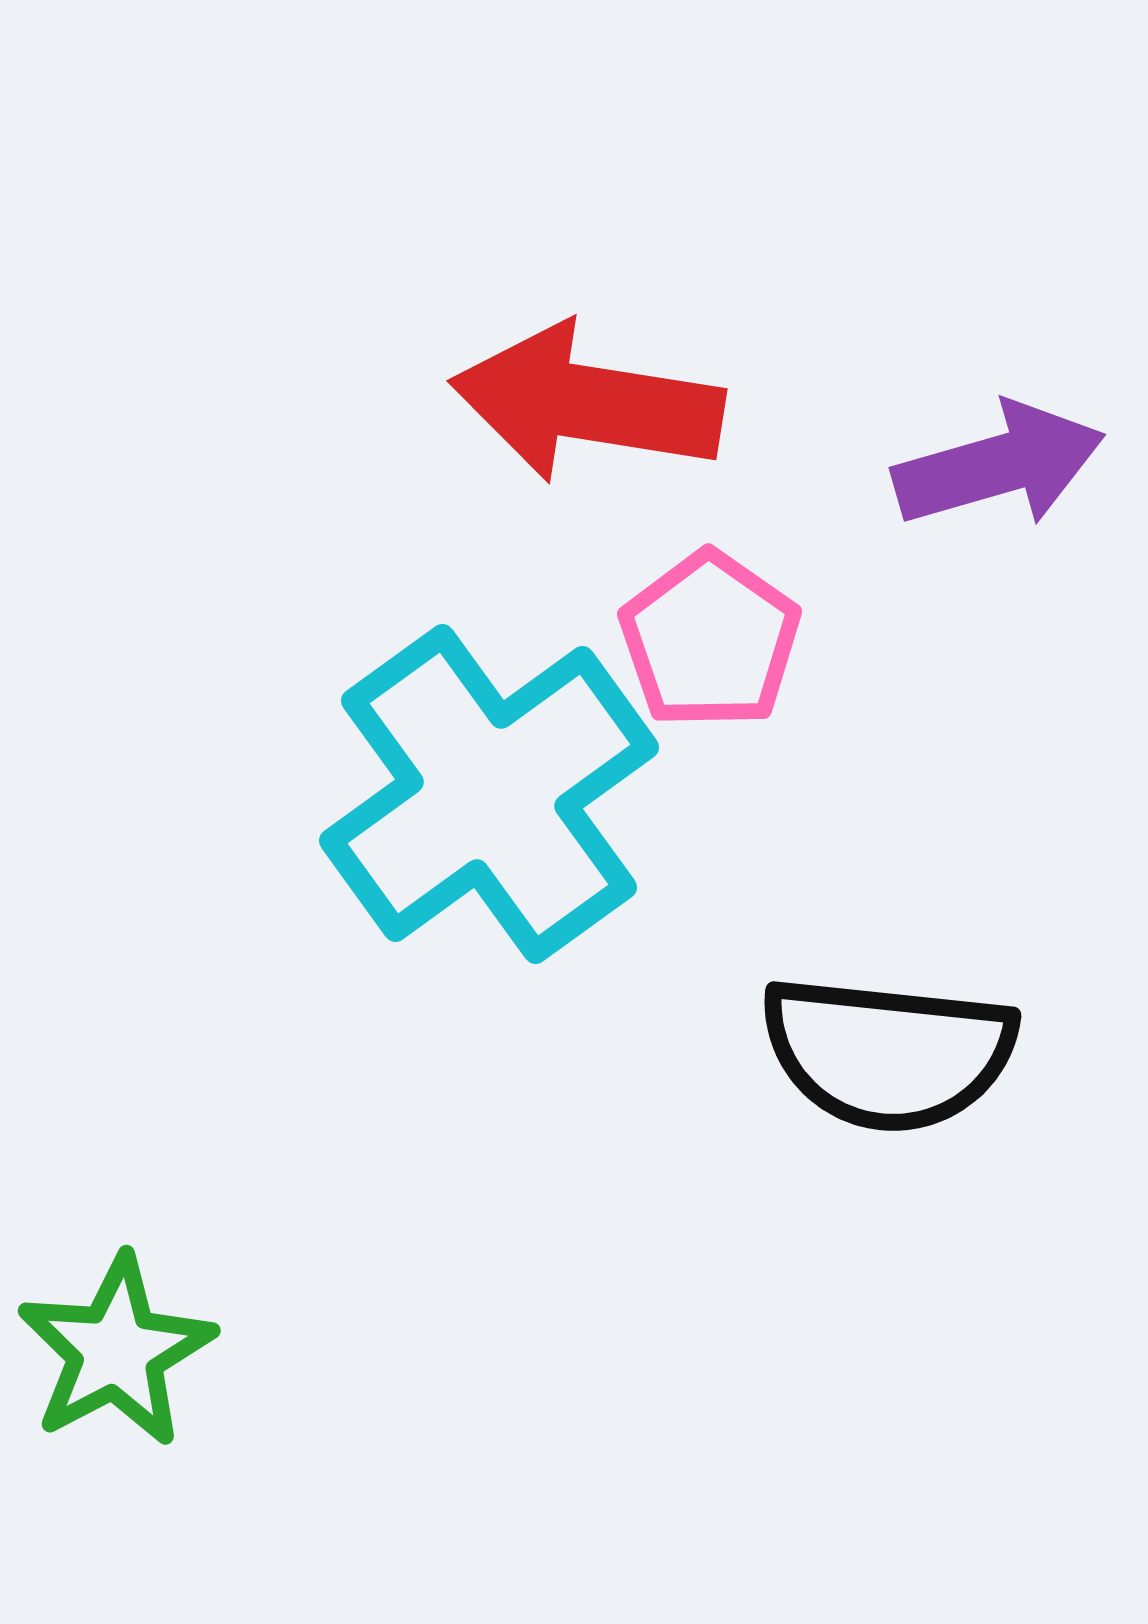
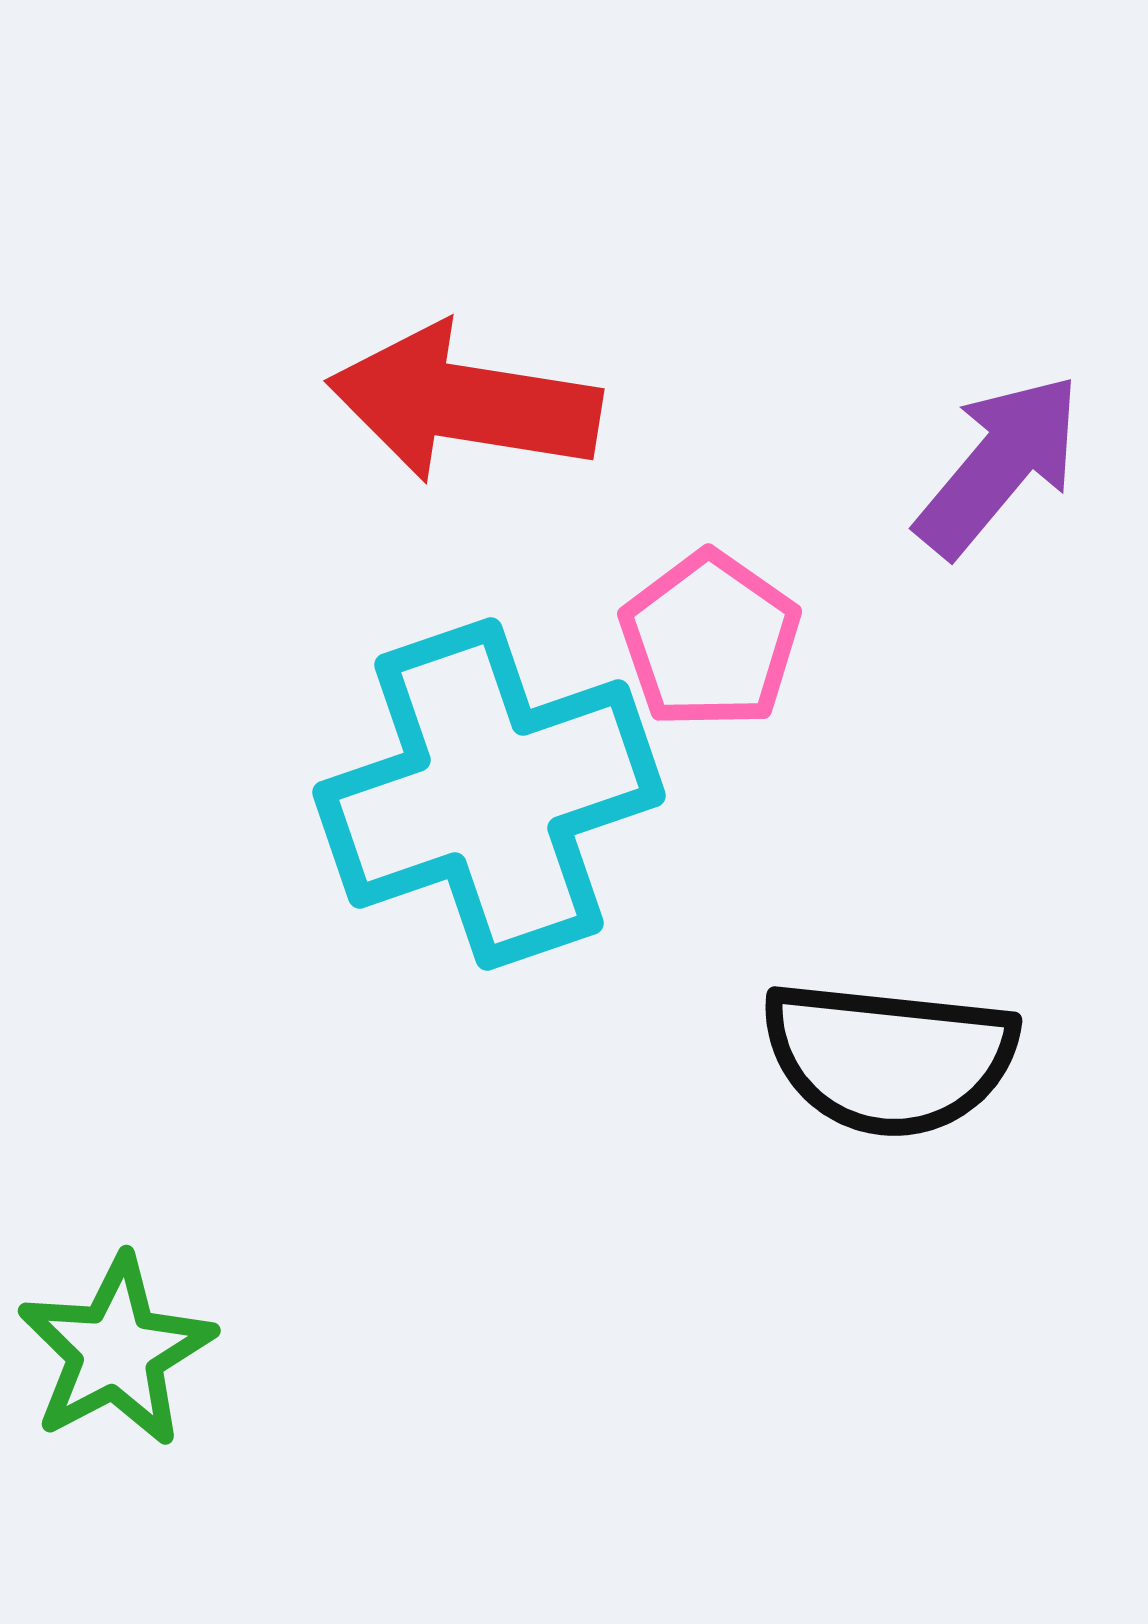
red arrow: moved 123 px left
purple arrow: rotated 34 degrees counterclockwise
cyan cross: rotated 17 degrees clockwise
black semicircle: moved 1 px right, 5 px down
